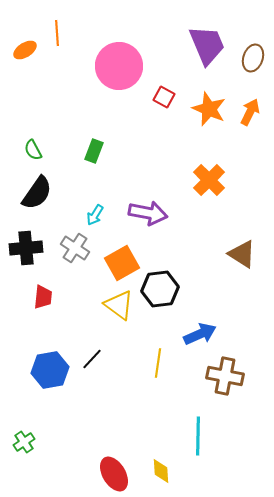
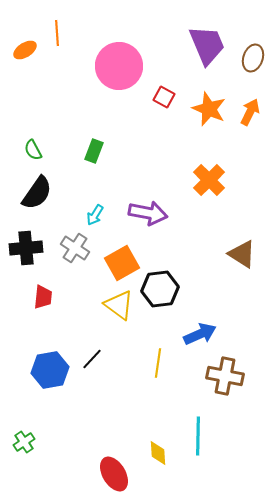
yellow diamond: moved 3 px left, 18 px up
